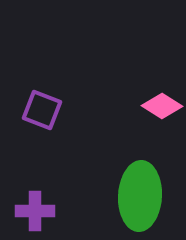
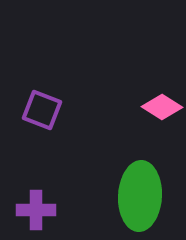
pink diamond: moved 1 px down
purple cross: moved 1 px right, 1 px up
